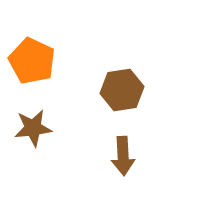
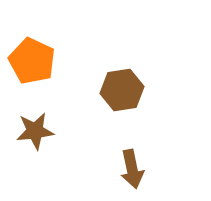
brown star: moved 2 px right, 3 px down
brown arrow: moved 9 px right, 13 px down; rotated 9 degrees counterclockwise
